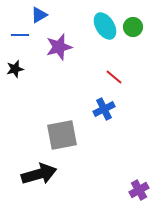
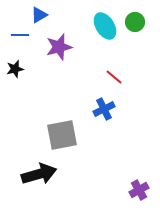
green circle: moved 2 px right, 5 px up
